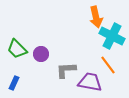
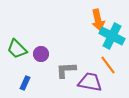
orange arrow: moved 2 px right, 3 px down
blue rectangle: moved 11 px right
